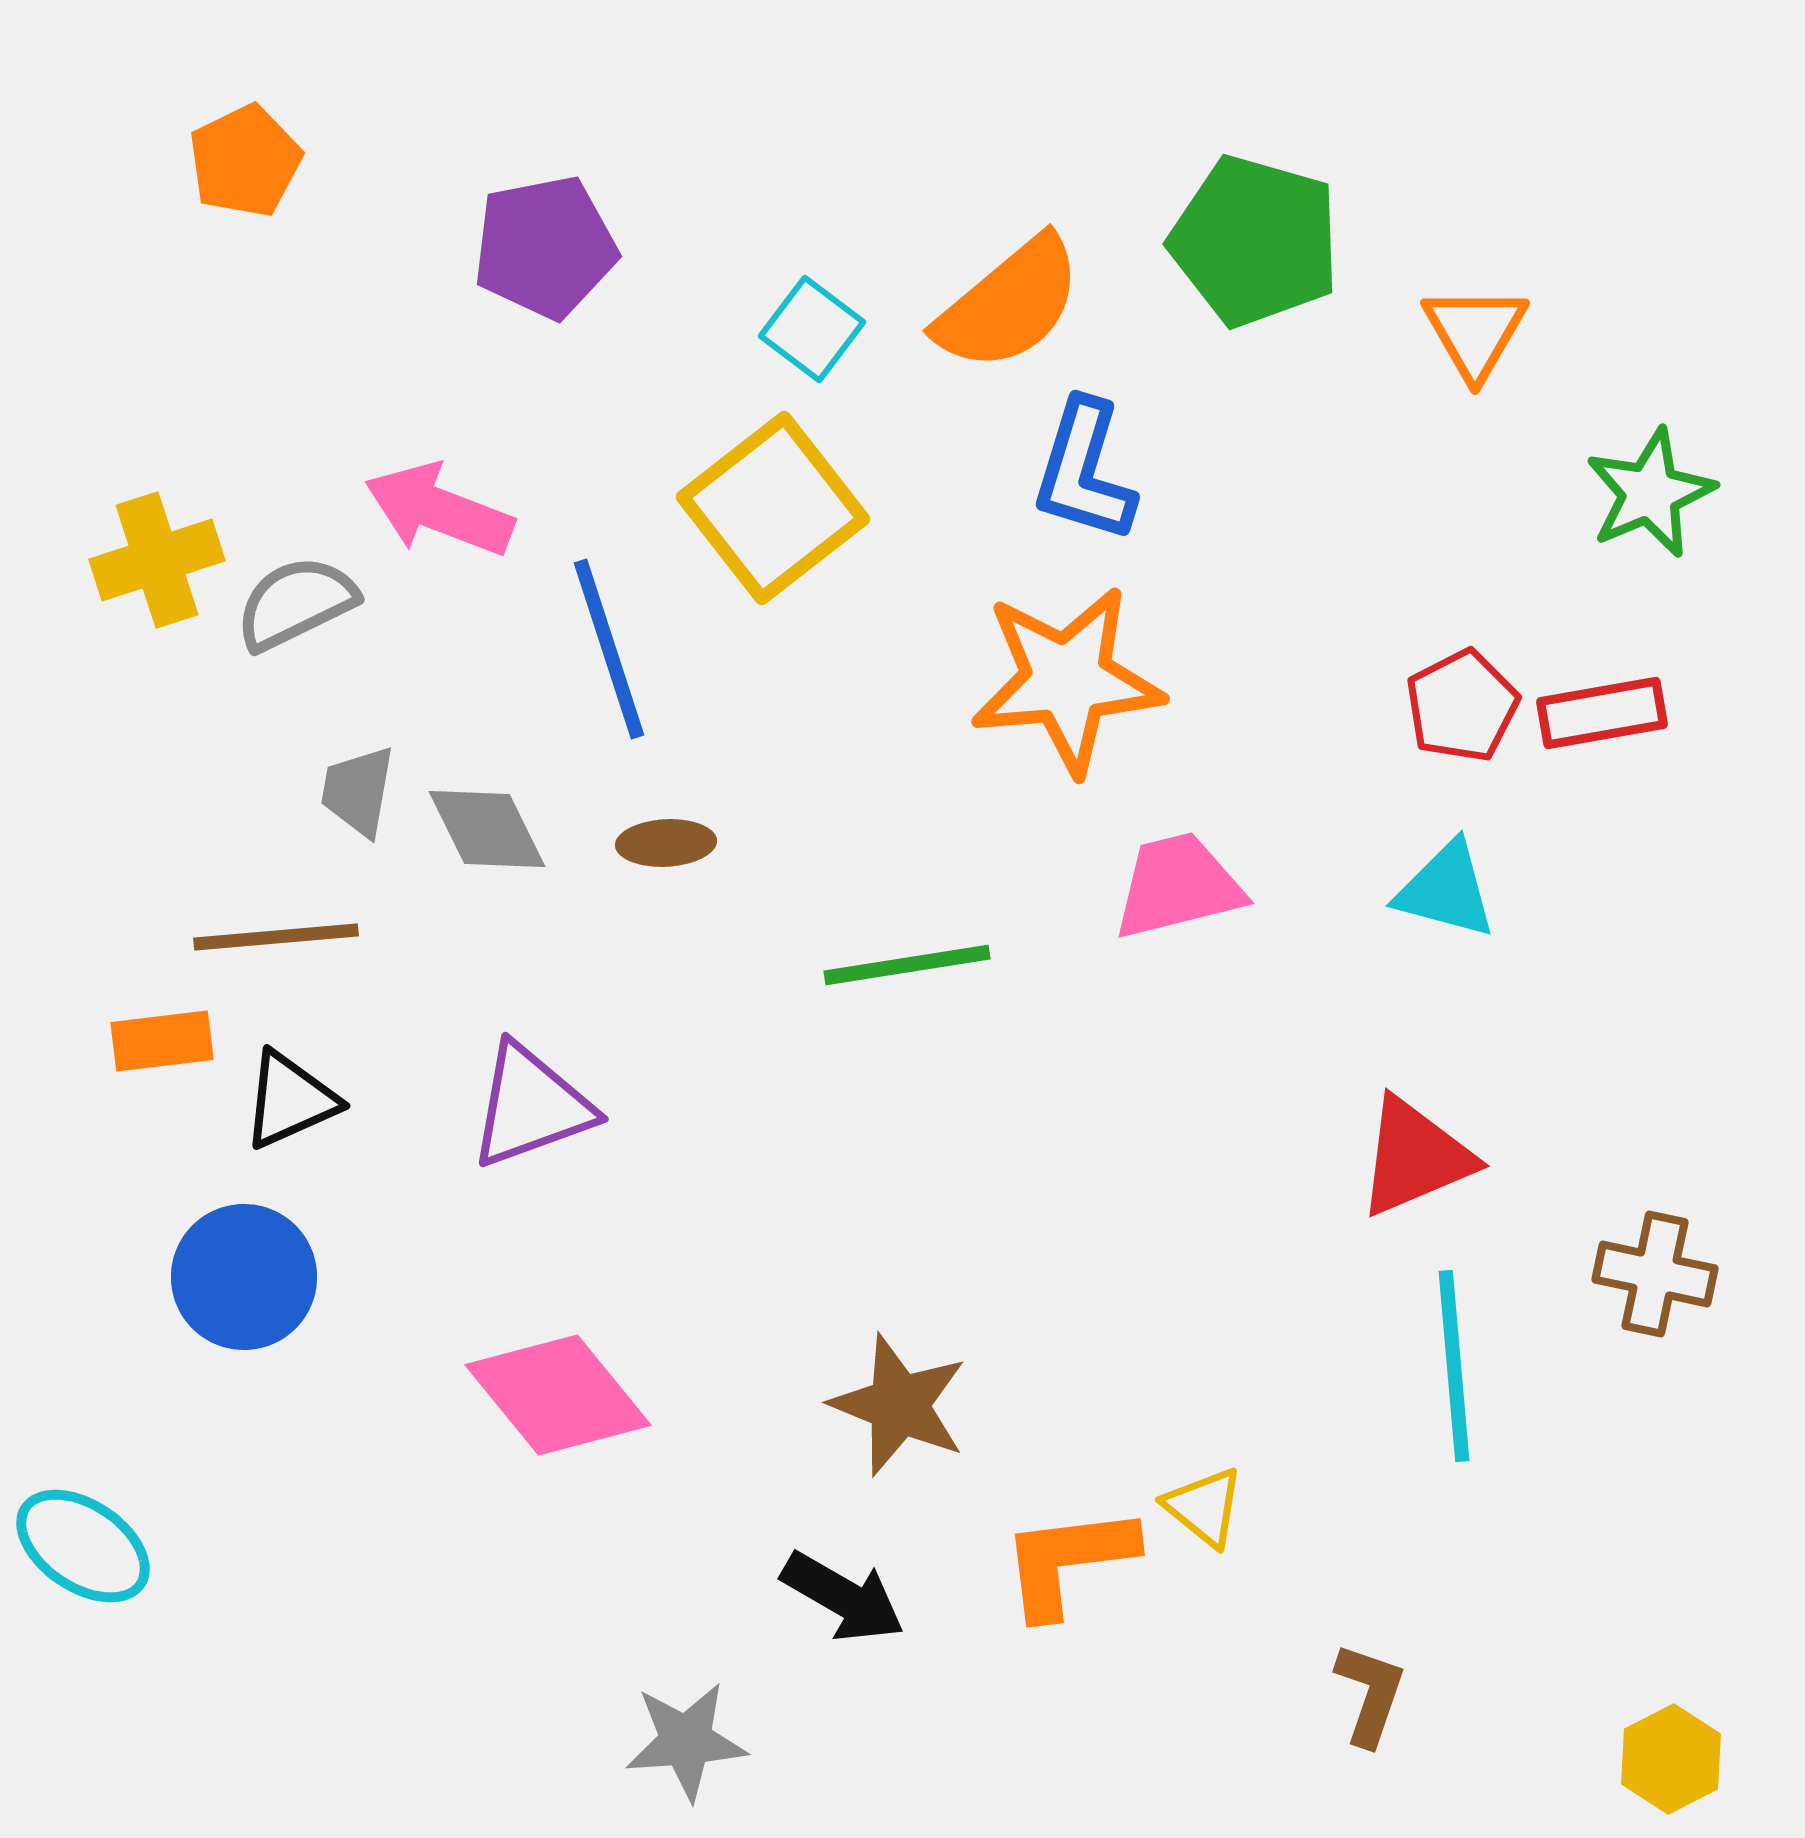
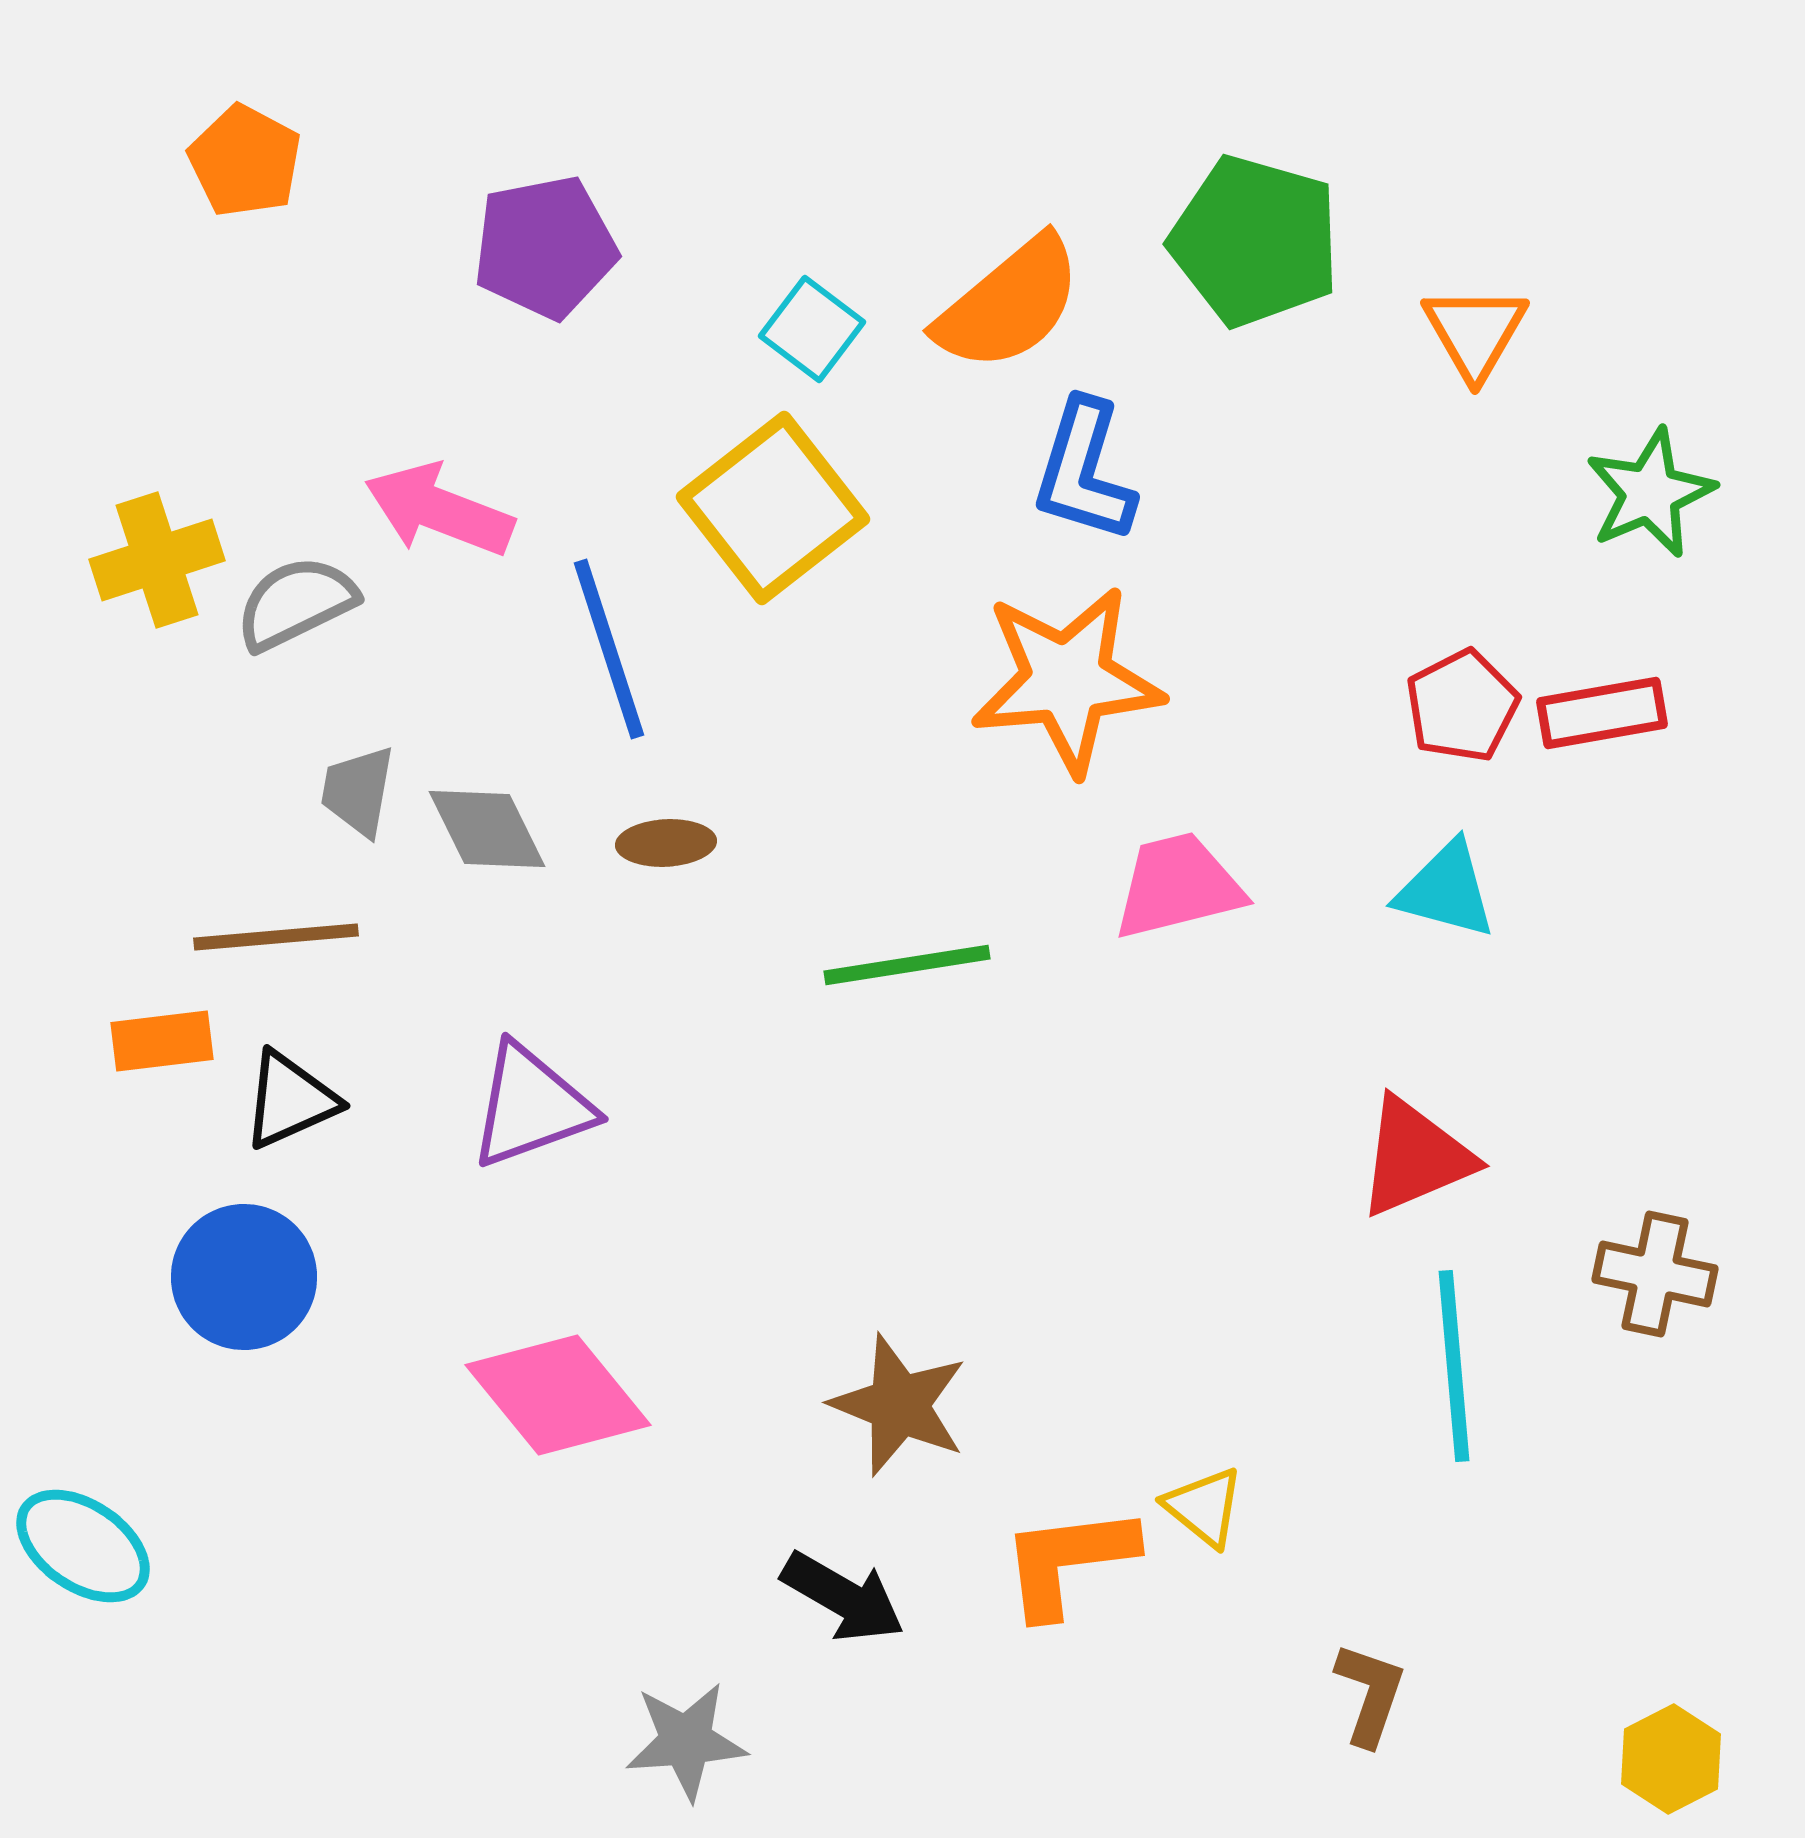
orange pentagon: rotated 18 degrees counterclockwise
